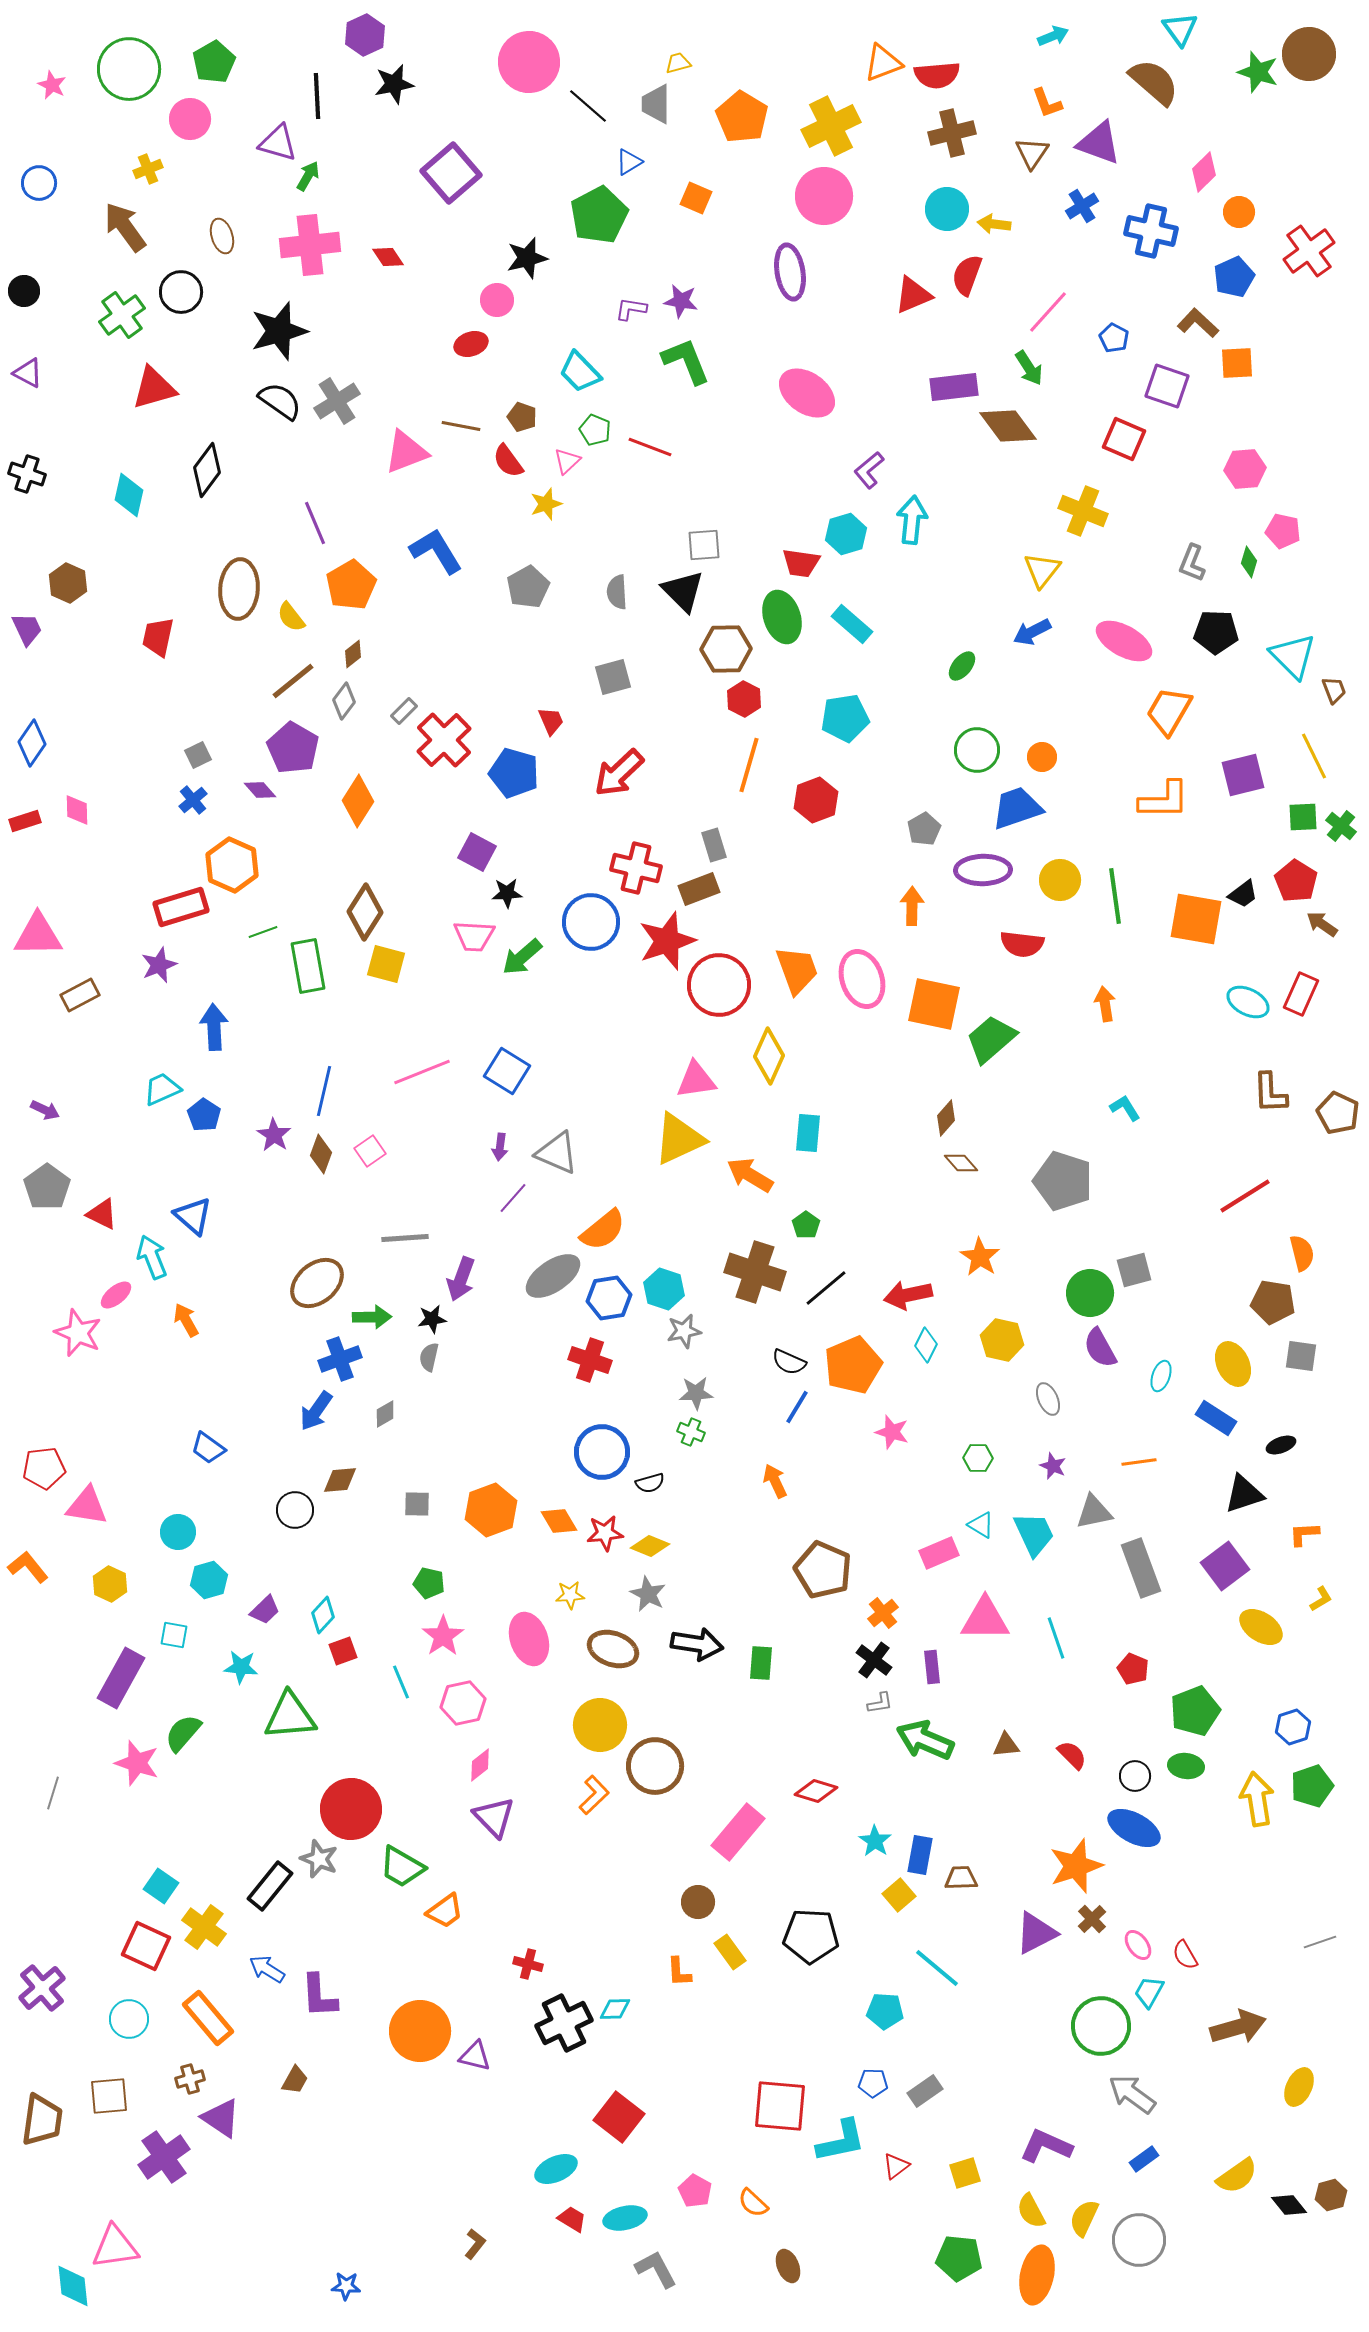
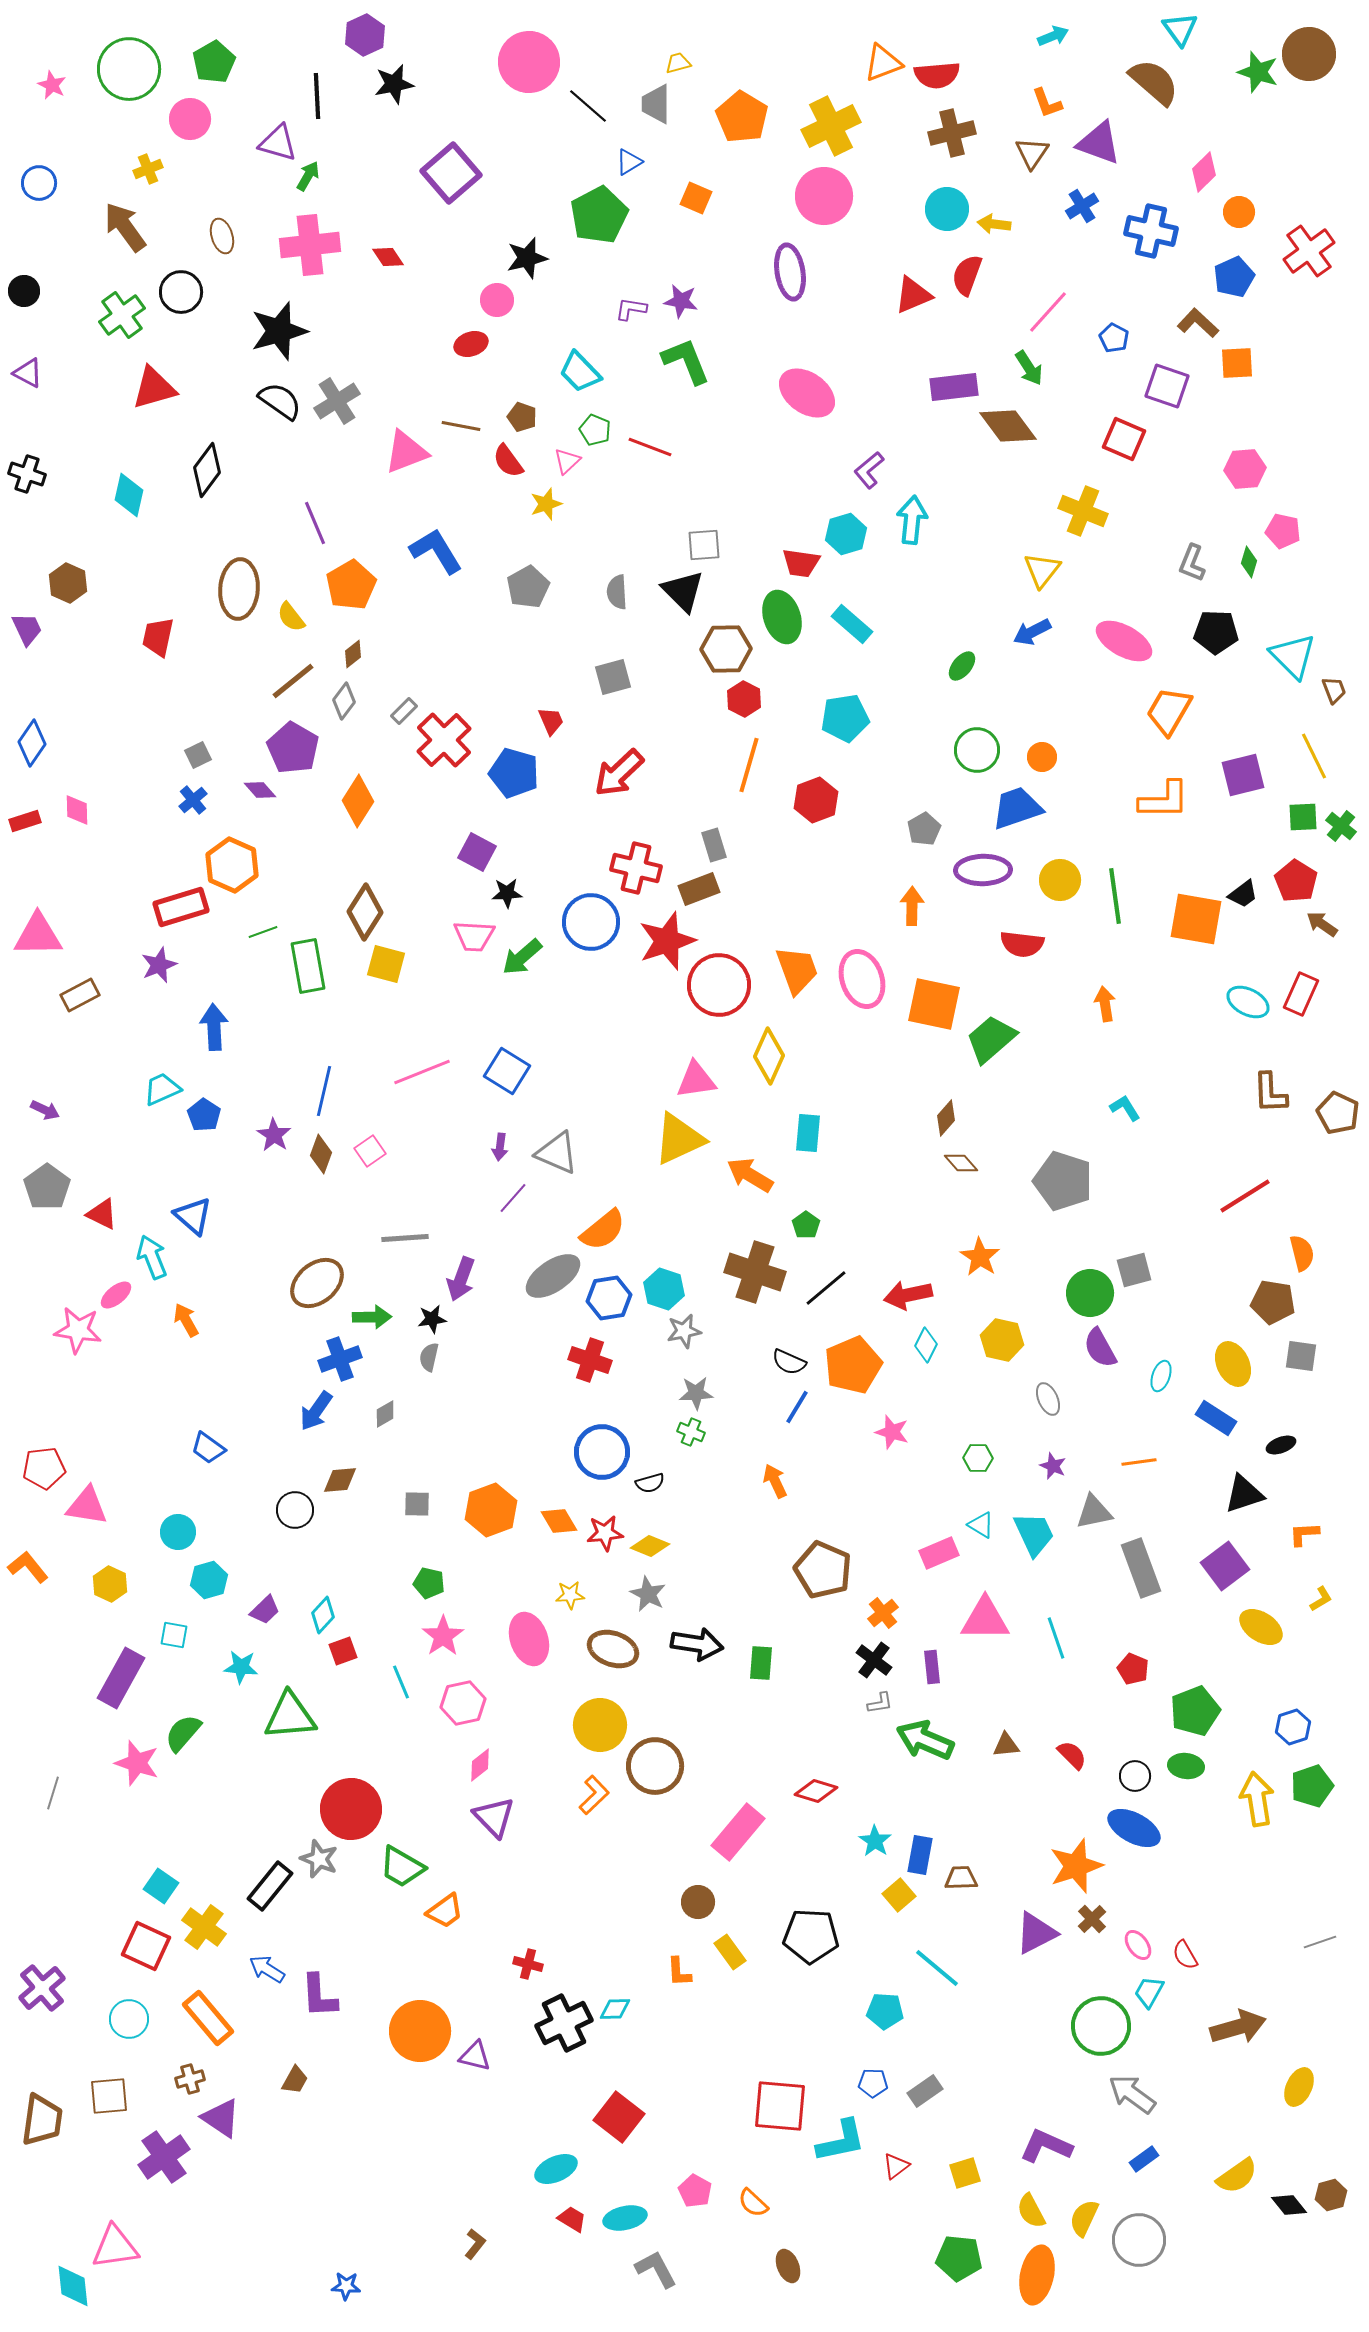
pink star at (78, 1333): moved 3 px up; rotated 15 degrees counterclockwise
